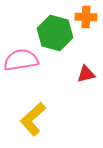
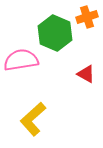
orange cross: moved 1 px right; rotated 20 degrees counterclockwise
green hexagon: rotated 8 degrees clockwise
red triangle: rotated 42 degrees clockwise
